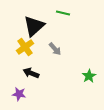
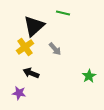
purple star: moved 1 px up
